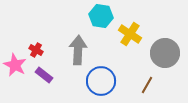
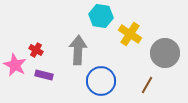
purple rectangle: rotated 24 degrees counterclockwise
